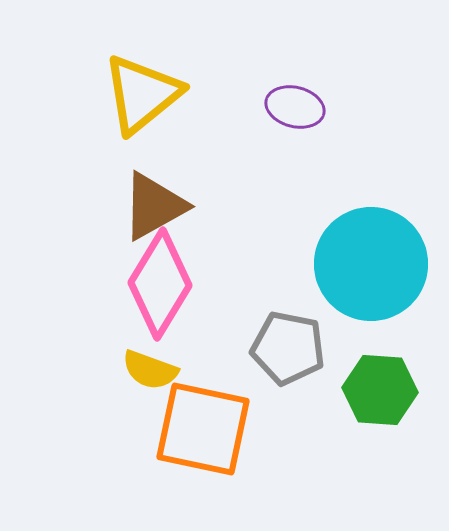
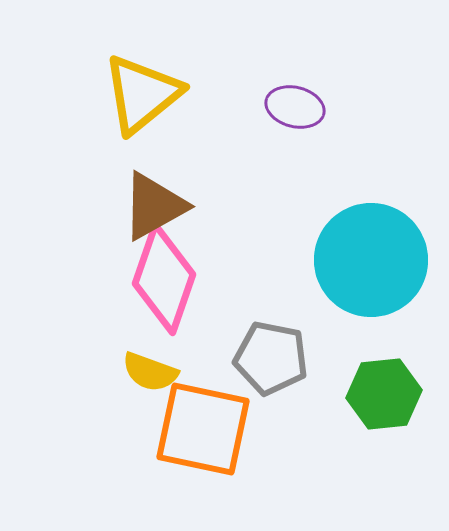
cyan circle: moved 4 px up
pink diamond: moved 4 px right, 5 px up; rotated 12 degrees counterclockwise
gray pentagon: moved 17 px left, 10 px down
yellow semicircle: moved 2 px down
green hexagon: moved 4 px right, 4 px down; rotated 10 degrees counterclockwise
